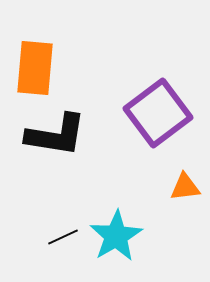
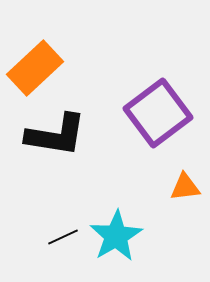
orange rectangle: rotated 42 degrees clockwise
